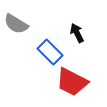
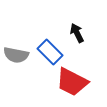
gray semicircle: moved 31 px down; rotated 20 degrees counterclockwise
